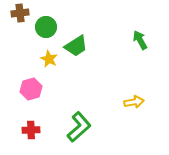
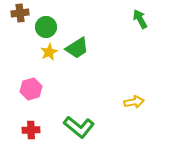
green arrow: moved 21 px up
green trapezoid: moved 1 px right, 2 px down
yellow star: moved 7 px up; rotated 18 degrees clockwise
green L-shape: rotated 80 degrees clockwise
